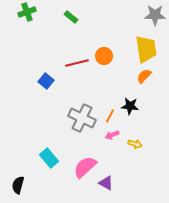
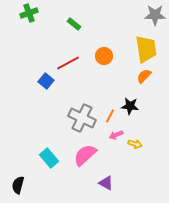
green cross: moved 2 px right, 1 px down
green rectangle: moved 3 px right, 7 px down
red line: moved 9 px left; rotated 15 degrees counterclockwise
pink arrow: moved 4 px right
pink semicircle: moved 12 px up
